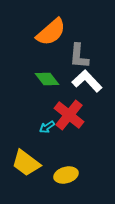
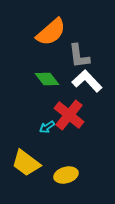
gray L-shape: rotated 12 degrees counterclockwise
